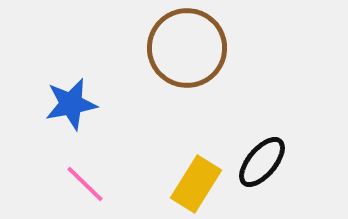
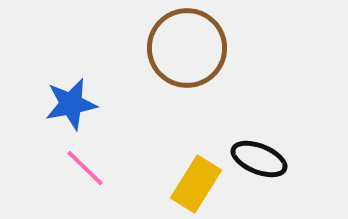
black ellipse: moved 3 px left, 3 px up; rotated 72 degrees clockwise
pink line: moved 16 px up
